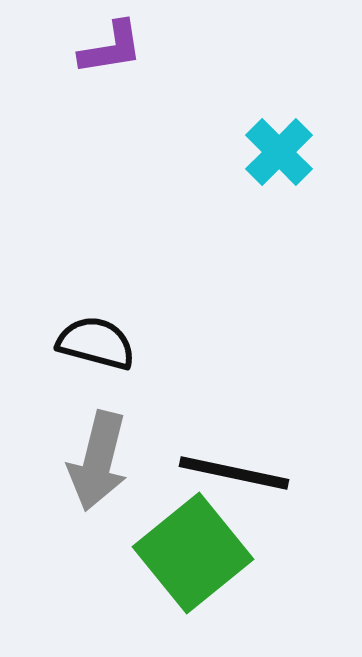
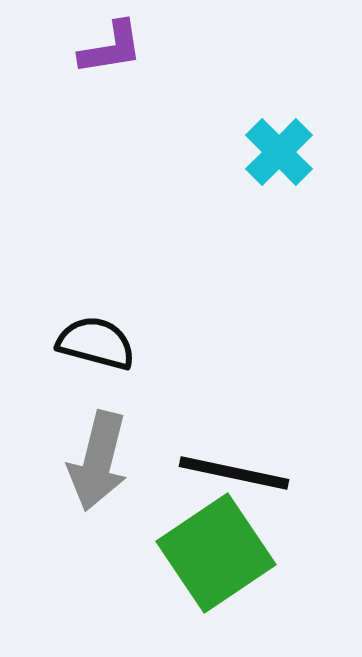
green square: moved 23 px right; rotated 5 degrees clockwise
